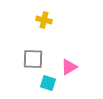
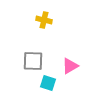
gray square: moved 2 px down
pink triangle: moved 1 px right, 1 px up
